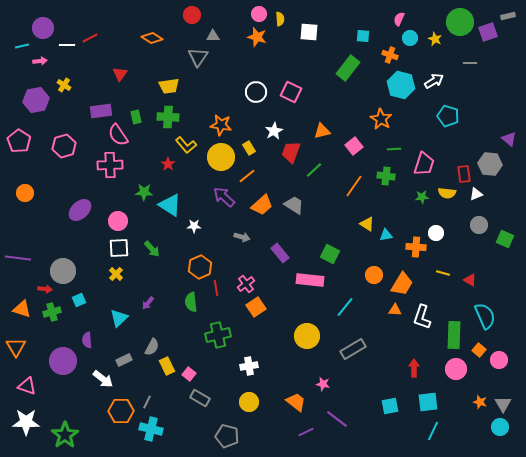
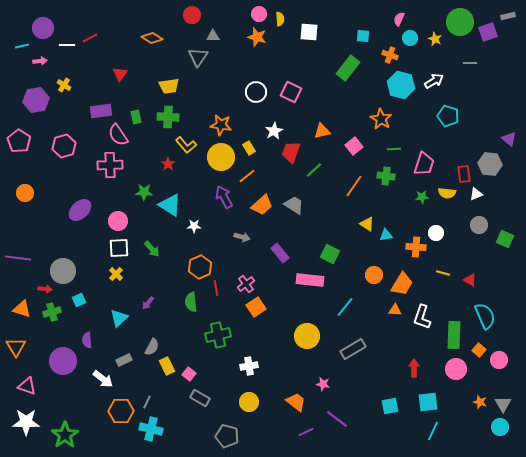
purple arrow at (224, 197): rotated 20 degrees clockwise
